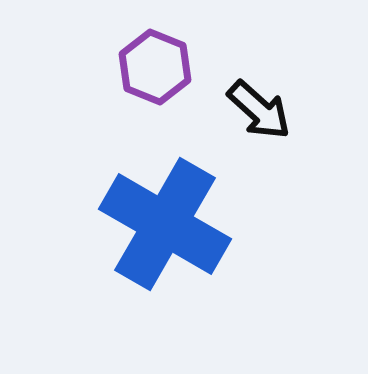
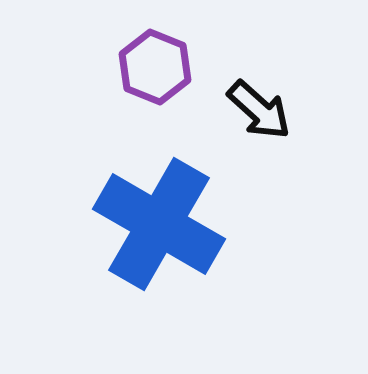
blue cross: moved 6 px left
